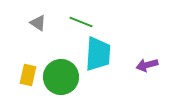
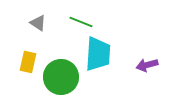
yellow rectangle: moved 13 px up
